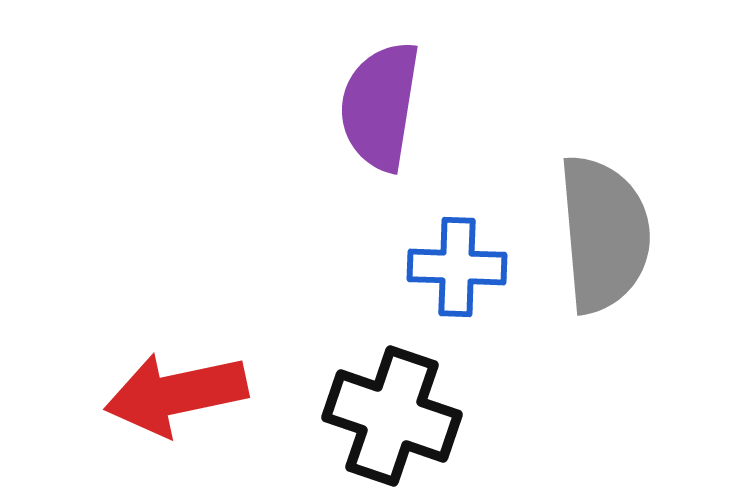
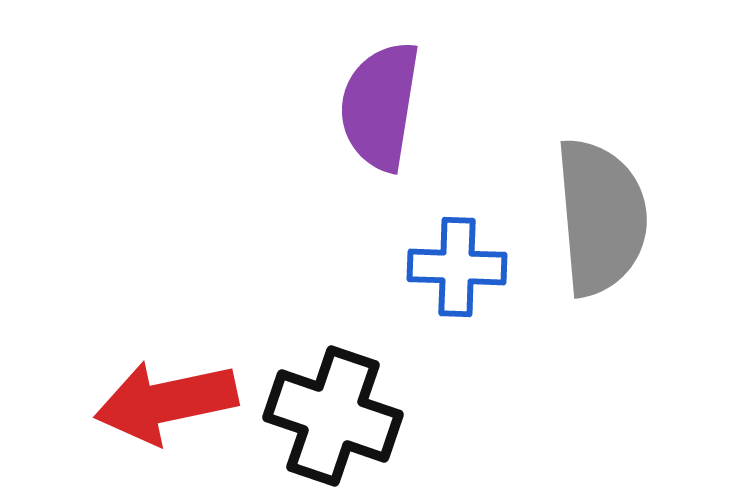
gray semicircle: moved 3 px left, 17 px up
red arrow: moved 10 px left, 8 px down
black cross: moved 59 px left
